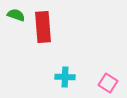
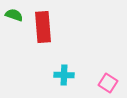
green semicircle: moved 2 px left
cyan cross: moved 1 px left, 2 px up
